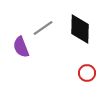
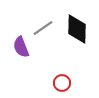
black diamond: moved 3 px left
red circle: moved 25 px left, 10 px down
